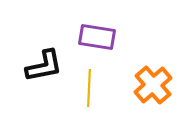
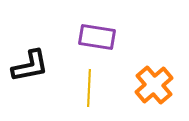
black L-shape: moved 14 px left
orange cross: moved 1 px right
